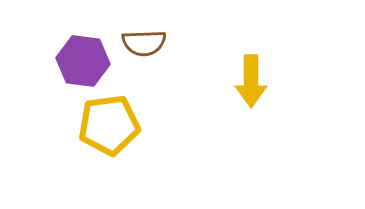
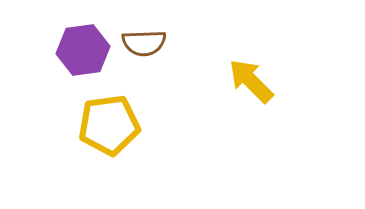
purple hexagon: moved 11 px up; rotated 15 degrees counterclockwise
yellow arrow: rotated 135 degrees clockwise
